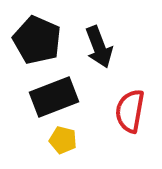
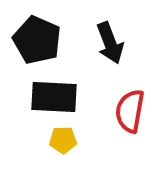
black arrow: moved 11 px right, 4 px up
black rectangle: rotated 24 degrees clockwise
yellow pentagon: rotated 16 degrees counterclockwise
